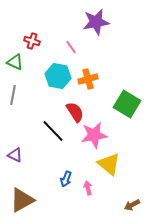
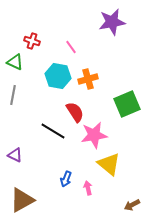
purple star: moved 16 px right
green square: rotated 36 degrees clockwise
black line: rotated 15 degrees counterclockwise
